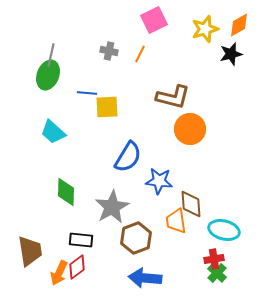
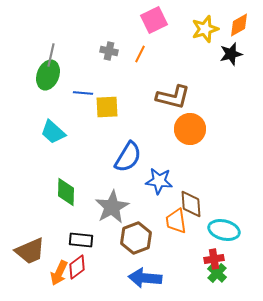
blue line: moved 4 px left
brown trapezoid: rotated 76 degrees clockwise
